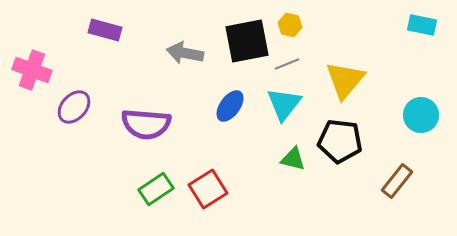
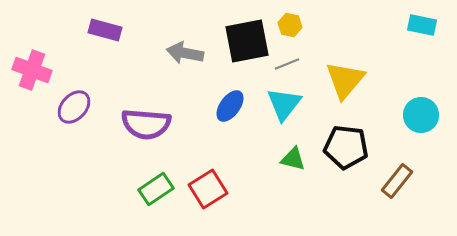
black pentagon: moved 6 px right, 6 px down
